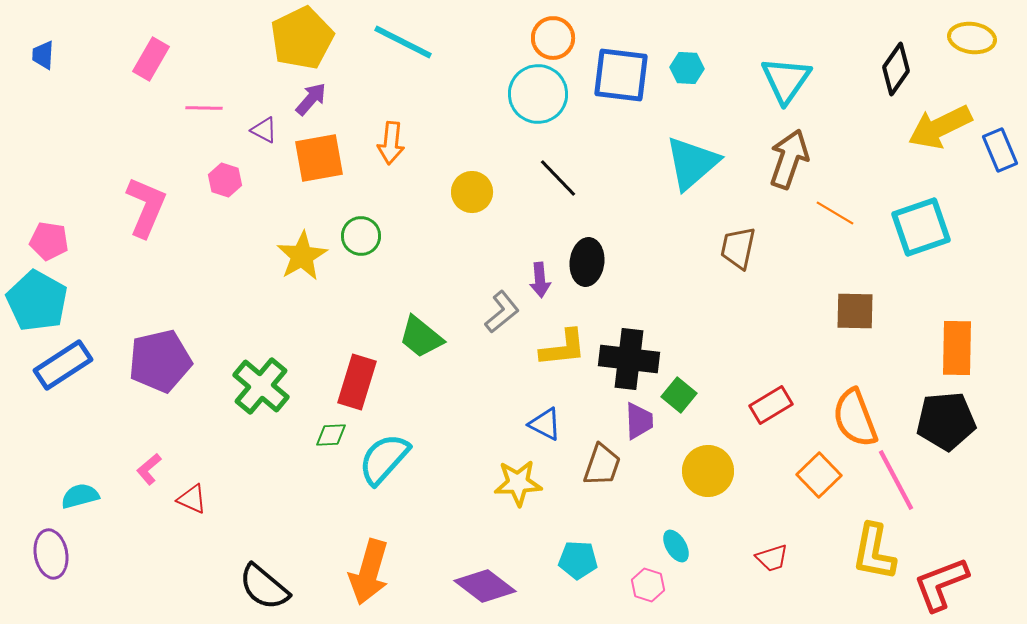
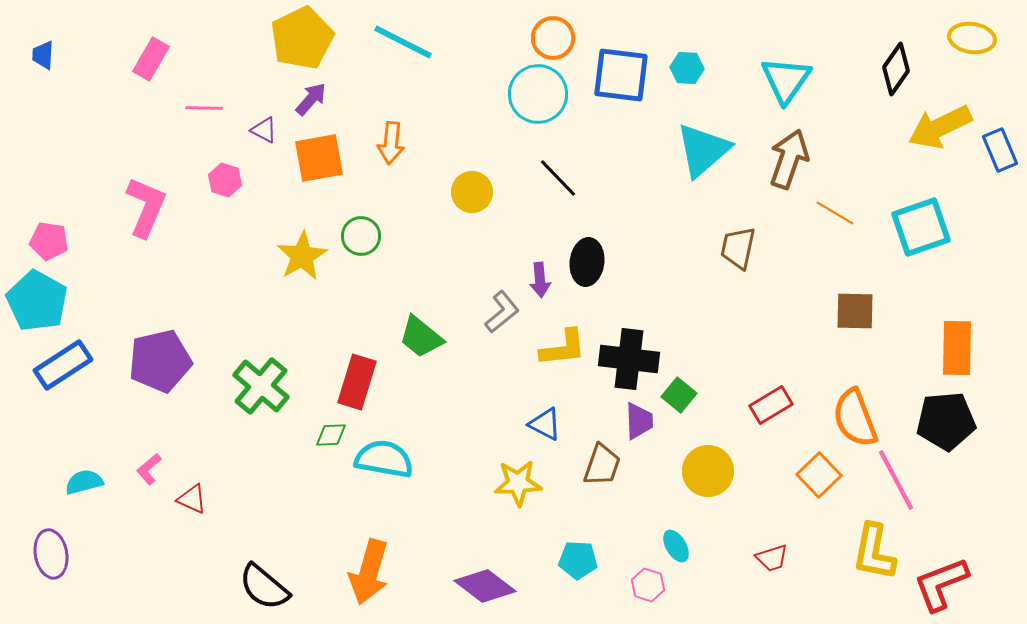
cyan triangle at (692, 163): moved 11 px right, 13 px up
cyan semicircle at (384, 459): rotated 58 degrees clockwise
cyan semicircle at (80, 496): moved 4 px right, 14 px up
